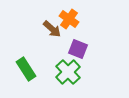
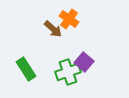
brown arrow: moved 1 px right
purple square: moved 6 px right, 13 px down; rotated 18 degrees clockwise
green cross: rotated 25 degrees clockwise
